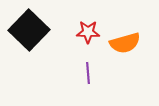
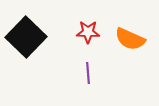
black square: moved 3 px left, 7 px down
orange semicircle: moved 5 px right, 4 px up; rotated 40 degrees clockwise
